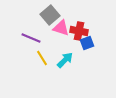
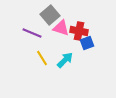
purple line: moved 1 px right, 5 px up
